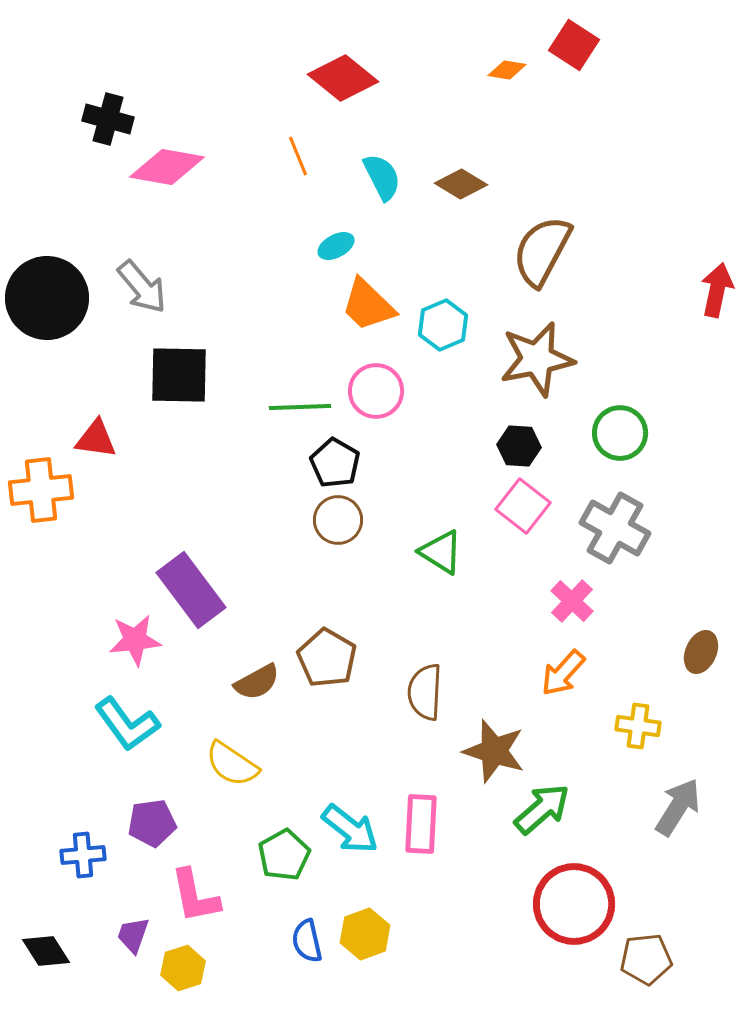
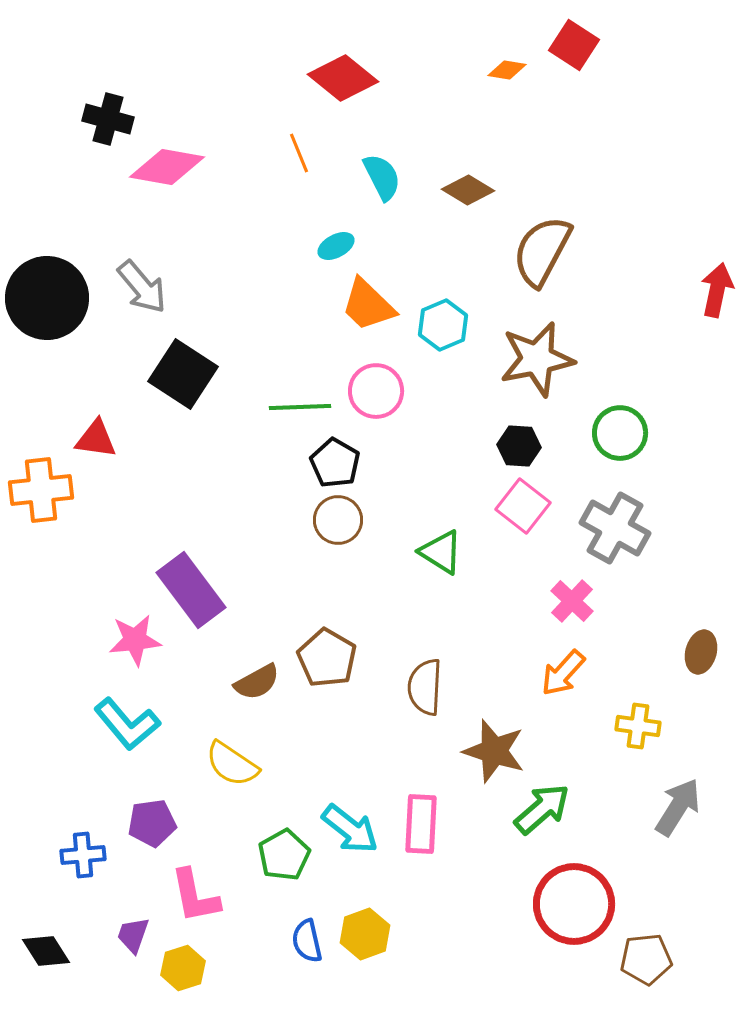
orange line at (298, 156): moved 1 px right, 3 px up
brown diamond at (461, 184): moved 7 px right, 6 px down
black square at (179, 375): moved 4 px right, 1 px up; rotated 32 degrees clockwise
brown ellipse at (701, 652): rotated 9 degrees counterclockwise
brown semicircle at (425, 692): moved 5 px up
cyan L-shape at (127, 724): rotated 4 degrees counterclockwise
